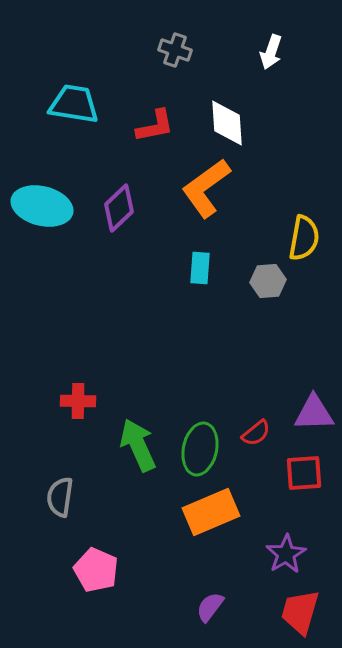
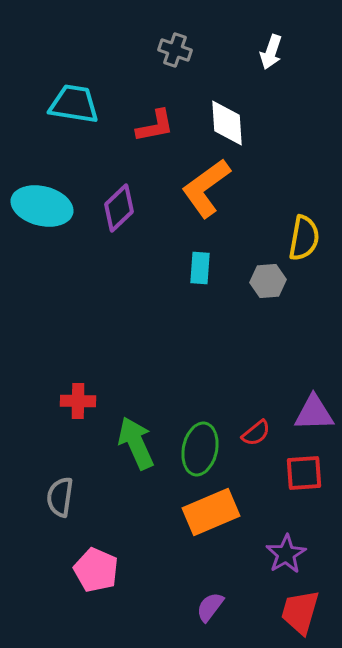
green arrow: moved 2 px left, 2 px up
